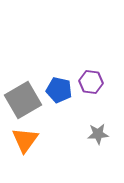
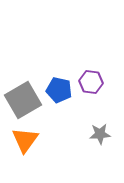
gray star: moved 2 px right
